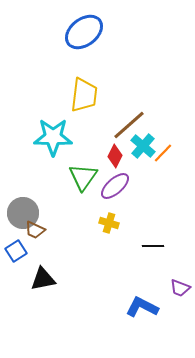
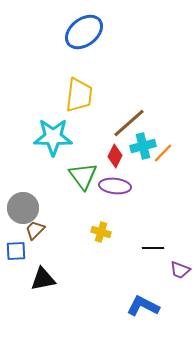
yellow trapezoid: moved 5 px left
brown line: moved 2 px up
cyan cross: rotated 35 degrees clockwise
green triangle: moved 1 px up; rotated 12 degrees counterclockwise
purple ellipse: rotated 48 degrees clockwise
gray circle: moved 5 px up
yellow cross: moved 8 px left, 9 px down
brown trapezoid: rotated 110 degrees clockwise
black line: moved 2 px down
blue square: rotated 30 degrees clockwise
purple trapezoid: moved 18 px up
blue L-shape: moved 1 px right, 1 px up
